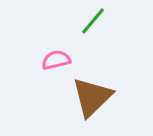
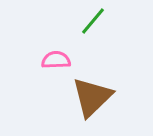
pink semicircle: rotated 12 degrees clockwise
